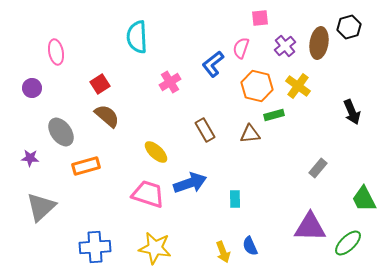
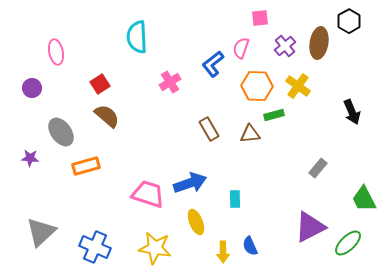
black hexagon: moved 6 px up; rotated 15 degrees counterclockwise
orange hexagon: rotated 12 degrees counterclockwise
brown rectangle: moved 4 px right, 1 px up
yellow ellipse: moved 40 px right, 70 px down; rotated 25 degrees clockwise
gray triangle: moved 25 px down
purple triangle: rotated 28 degrees counterclockwise
blue cross: rotated 28 degrees clockwise
yellow arrow: rotated 20 degrees clockwise
